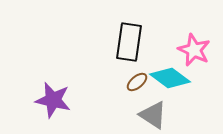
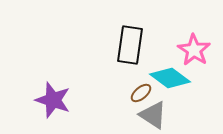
black rectangle: moved 1 px right, 3 px down
pink star: rotated 8 degrees clockwise
brown ellipse: moved 4 px right, 11 px down
purple star: rotated 6 degrees clockwise
